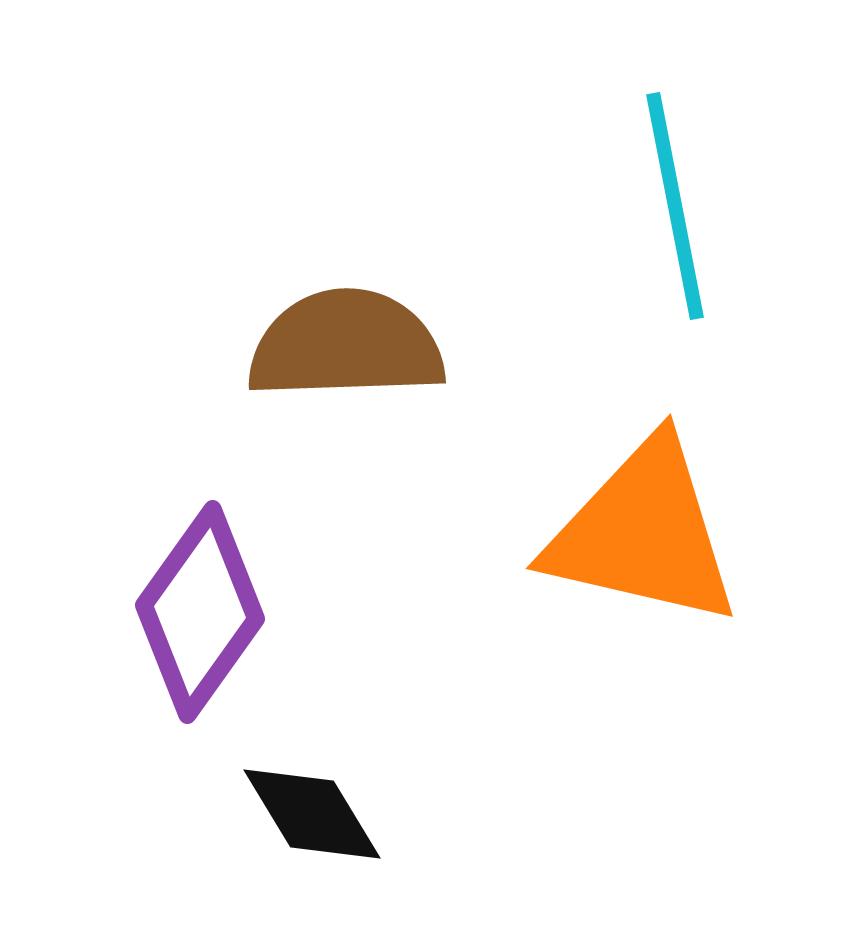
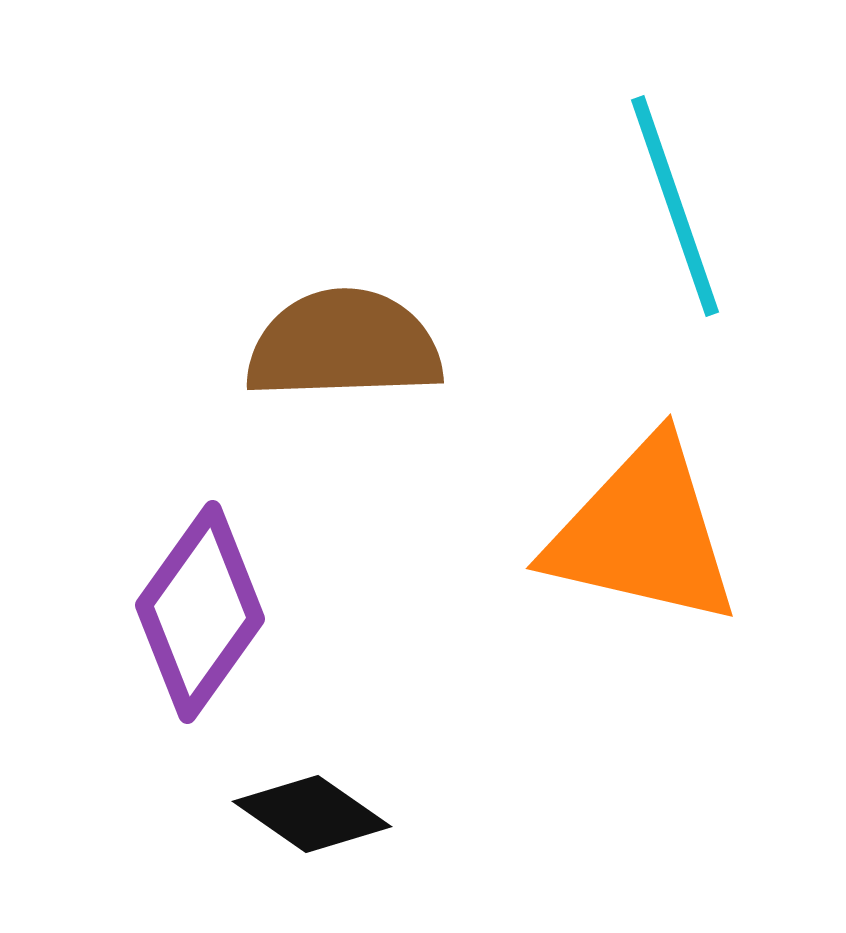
cyan line: rotated 8 degrees counterclockwise
brown semicircle: moved 2 px left
black diamond: rotated 24 degrees counterclockwise
